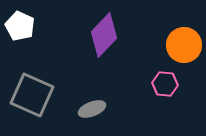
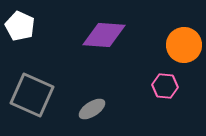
purple diamond: rotated 51 degrees clockwise
pink hexagon: moved 2 px down
gray ellipse: rotated 12 degrees counterclockwise
